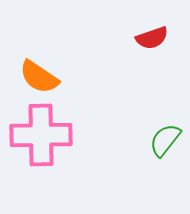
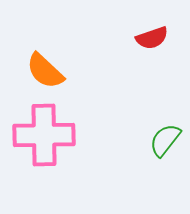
orange semicircle: moved 6 px right, 6 px up; rotated 9 degrees clockwise
pink cross: moved 3 px right
